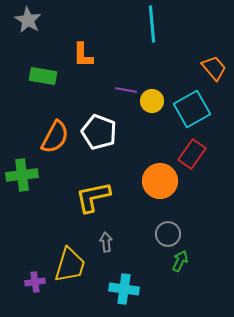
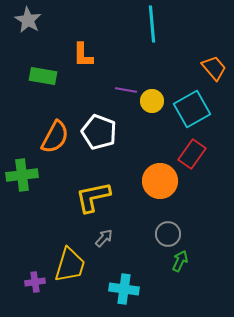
gray arrow: moved 2 px left, 4 px up; rotated 48 degrees clockwise
